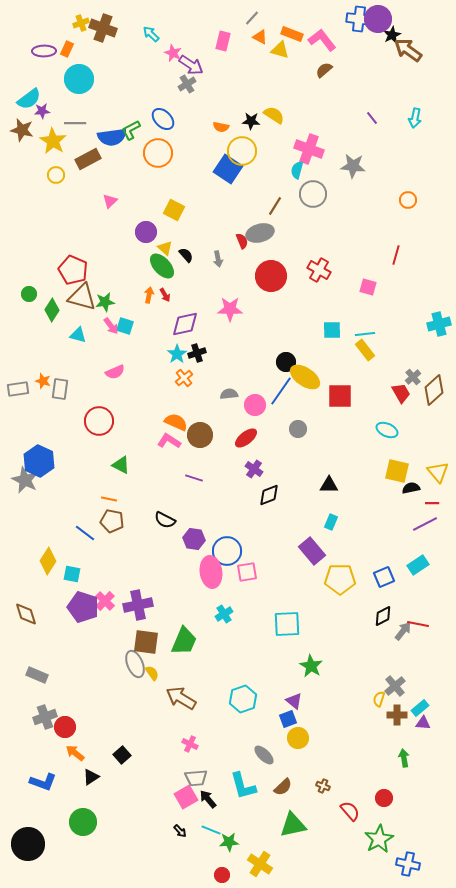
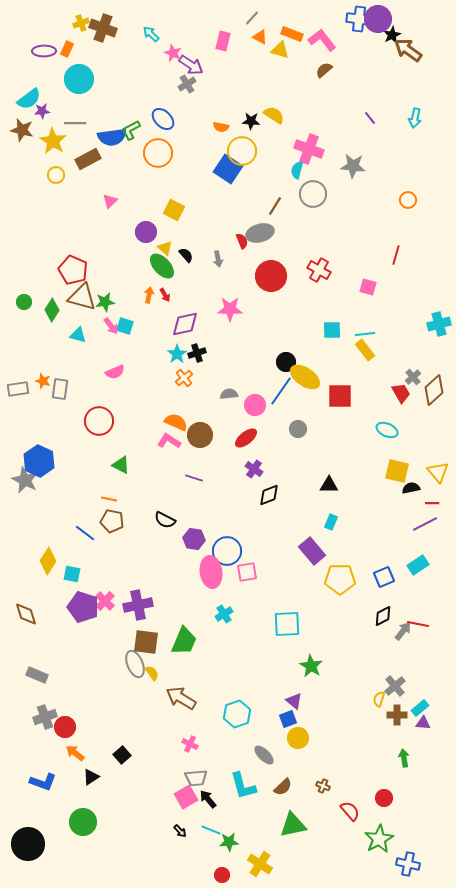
purple line at (372, 118): moved 2 px left
green circle at (29, 294): moved 5 px left, 8 px down
cyan hexagon at (243, 699): moved 6 px left, 15 px down
